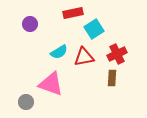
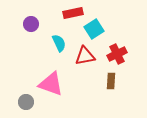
purple circle: moved 1 px right
cyan semicircle: moved 9 px up; rotated 84 degrees counterclockwise
red triangle: moved 1 px right, 1 px up
brown rectangle: moved 1 px left, 3 px down
